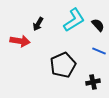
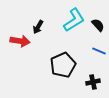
black arrow: moved 3 px down
